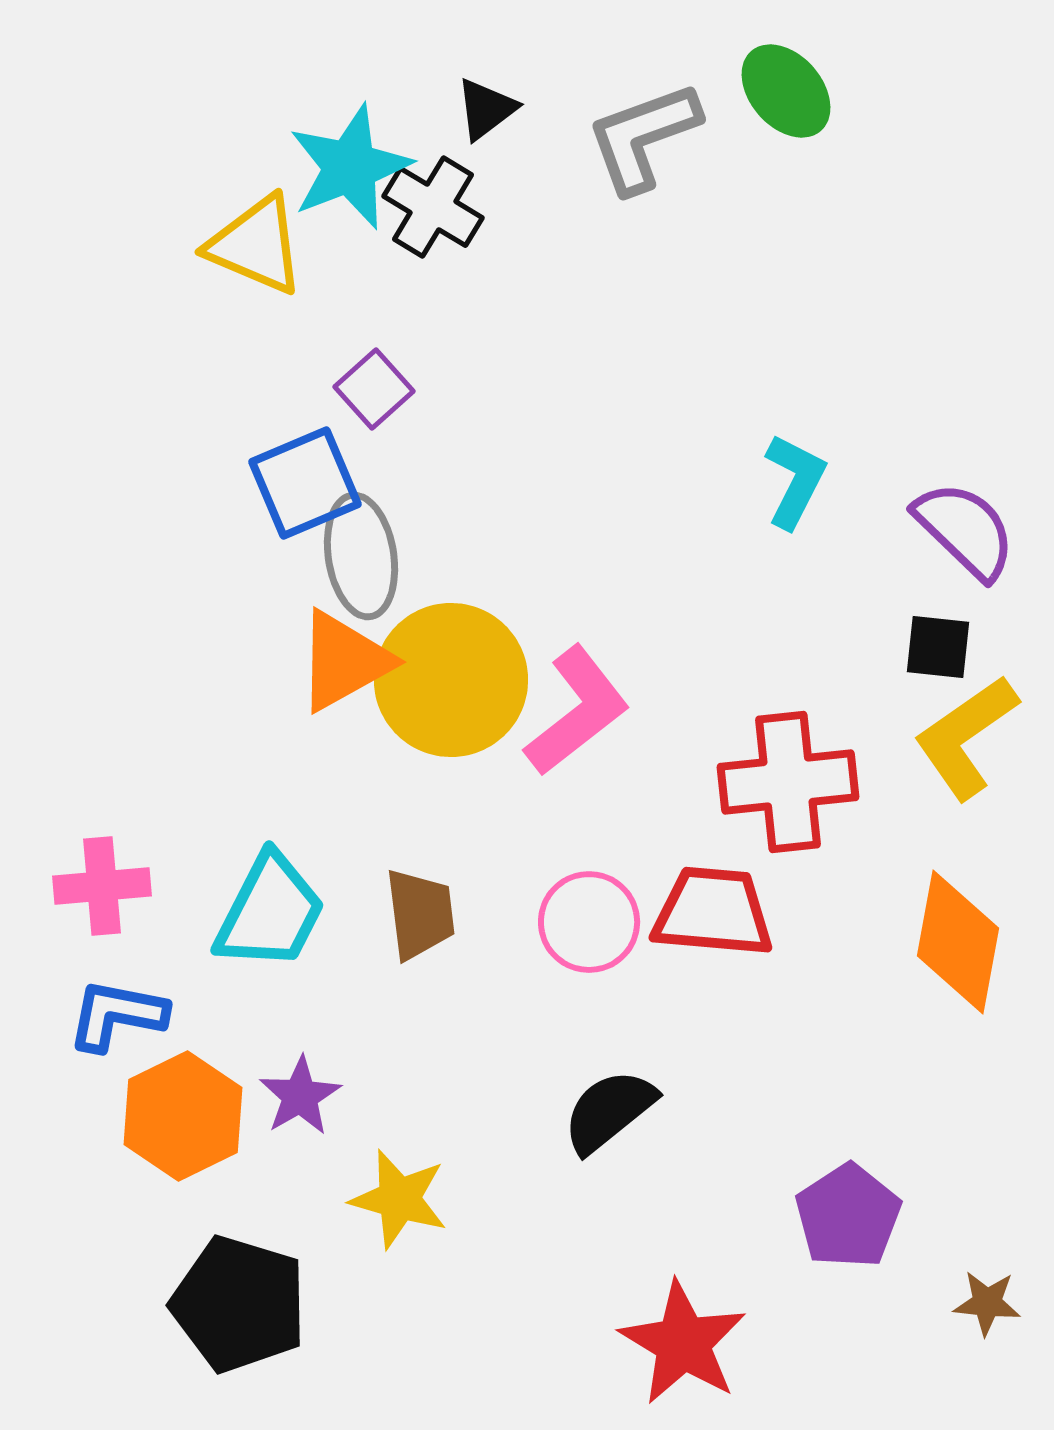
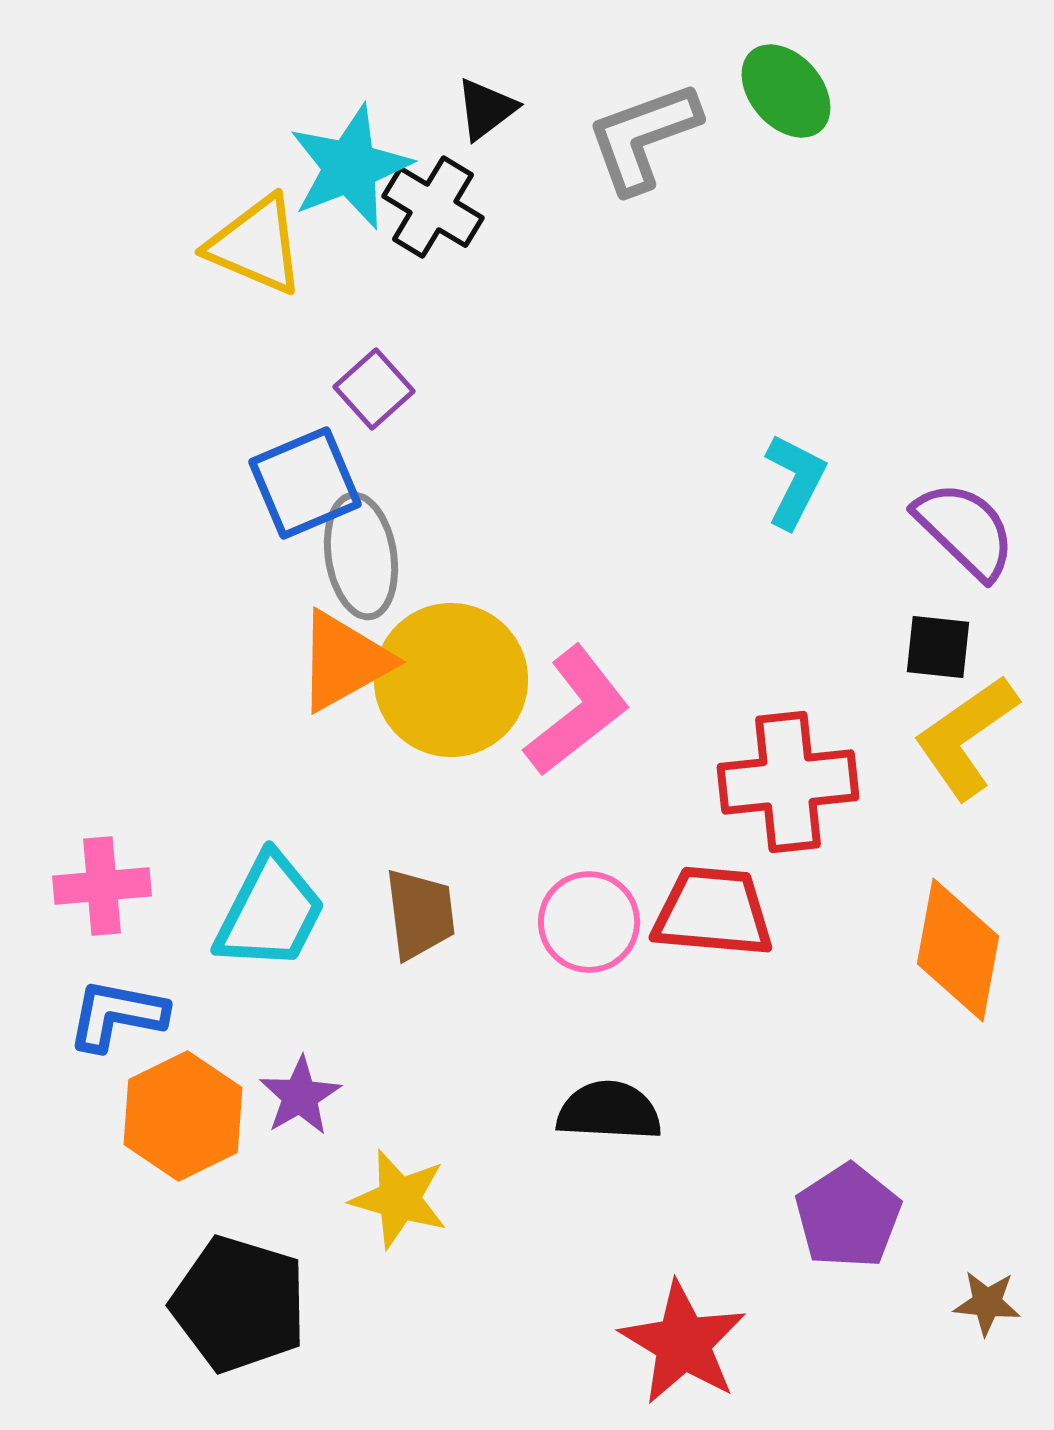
orange diamond: moved 8 px down
black semicircle: rotated 42 degrees clockwise
